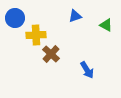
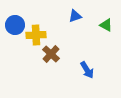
blue circle: moved 7 px down
